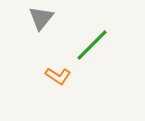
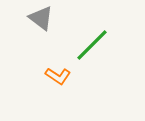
gray triangle: rotated 32 degrees counterclockwise
